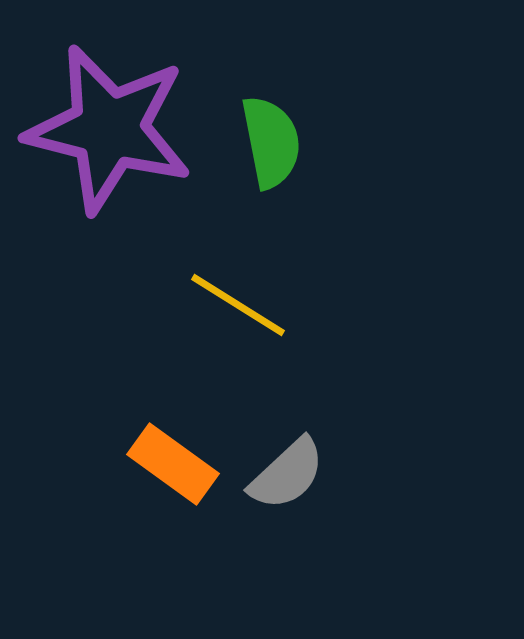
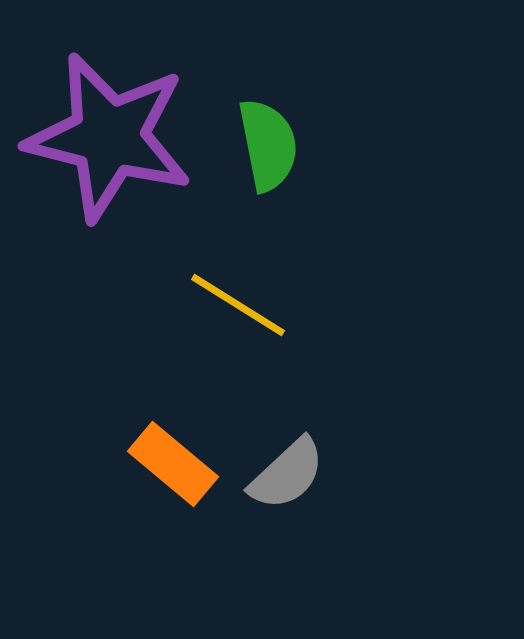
purple star: moved 8 px down
green semicircle: moved 3 px left, 3 px down
orange rectangle: rotated 4 degrees clockwise
